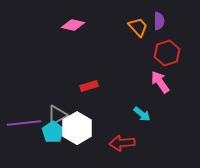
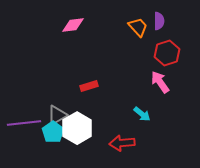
pink diamond: rotated 20 degrees counterclockwise
